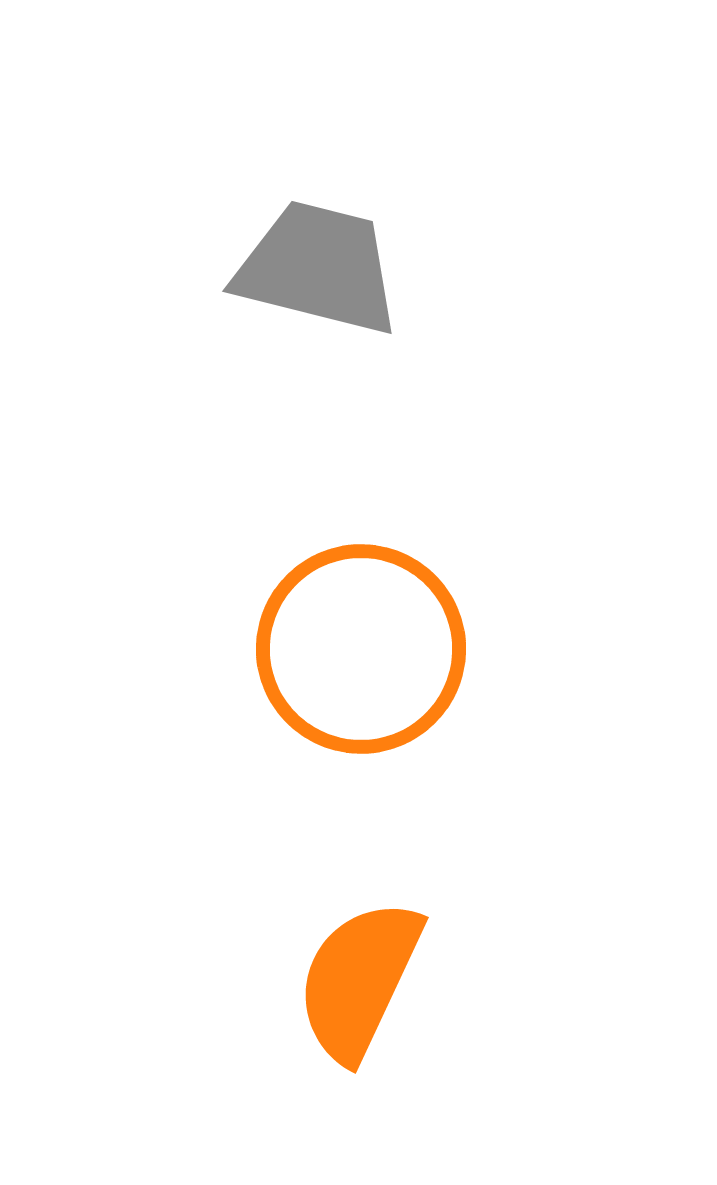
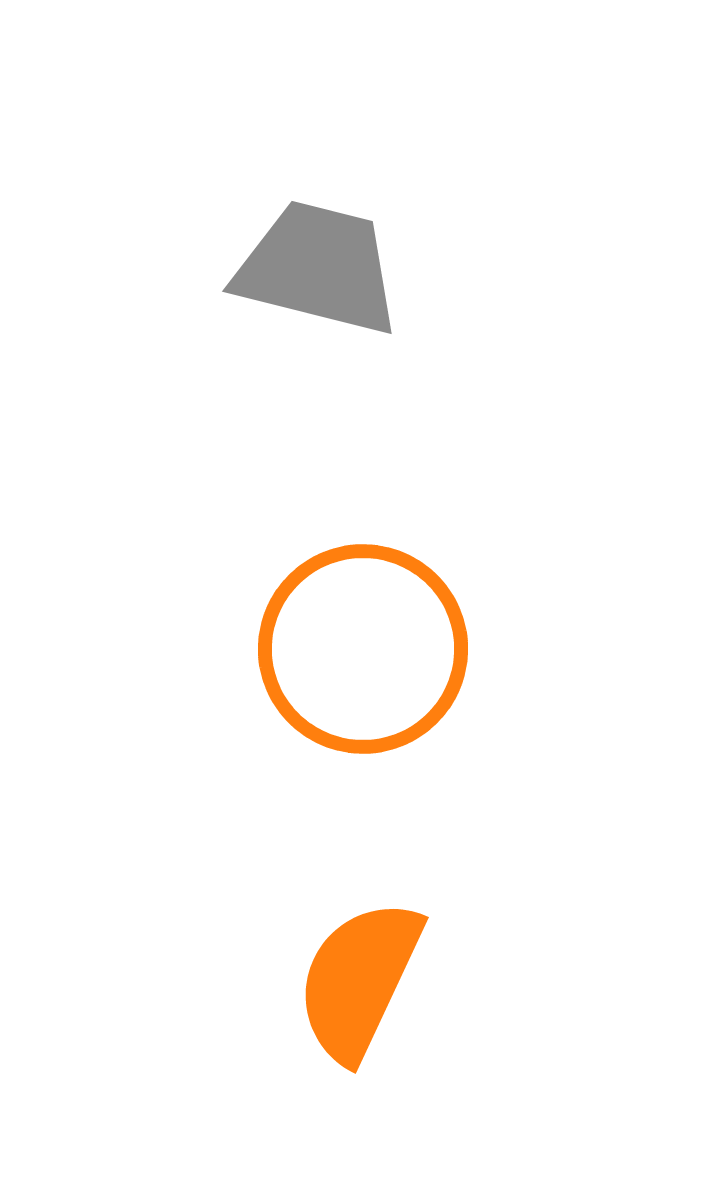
orange circle: moved 2 px right
